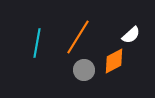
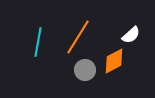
cyan line: moved 1 px right, 1 px up
gray circle: moved 1 px right
